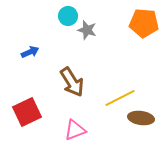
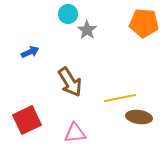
cyan circle: moved 2 px up
gray star: rotated 18 degrees clockwise
brown arrow: moved 2 px left
yellow line: rotated 16 degrees clockwise
red square: moved 8 px down
brown ellipse: moved 2 px left, 1 px up
pink triangle: moved 3 px down; rotated 15 degrees clockwise
